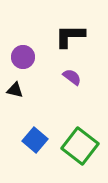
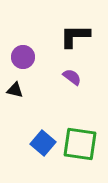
black L-shape: moved 5 px right
blue square: moved 8 px right, 3 px down
green square: moved 2 px up; rotated 30 degrees counterclockwise
